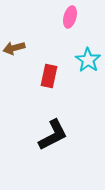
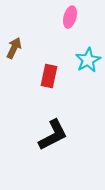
brown arrow: rotated 130 degrees clockwise
cyan star: rotated 10 degrees clockwise
